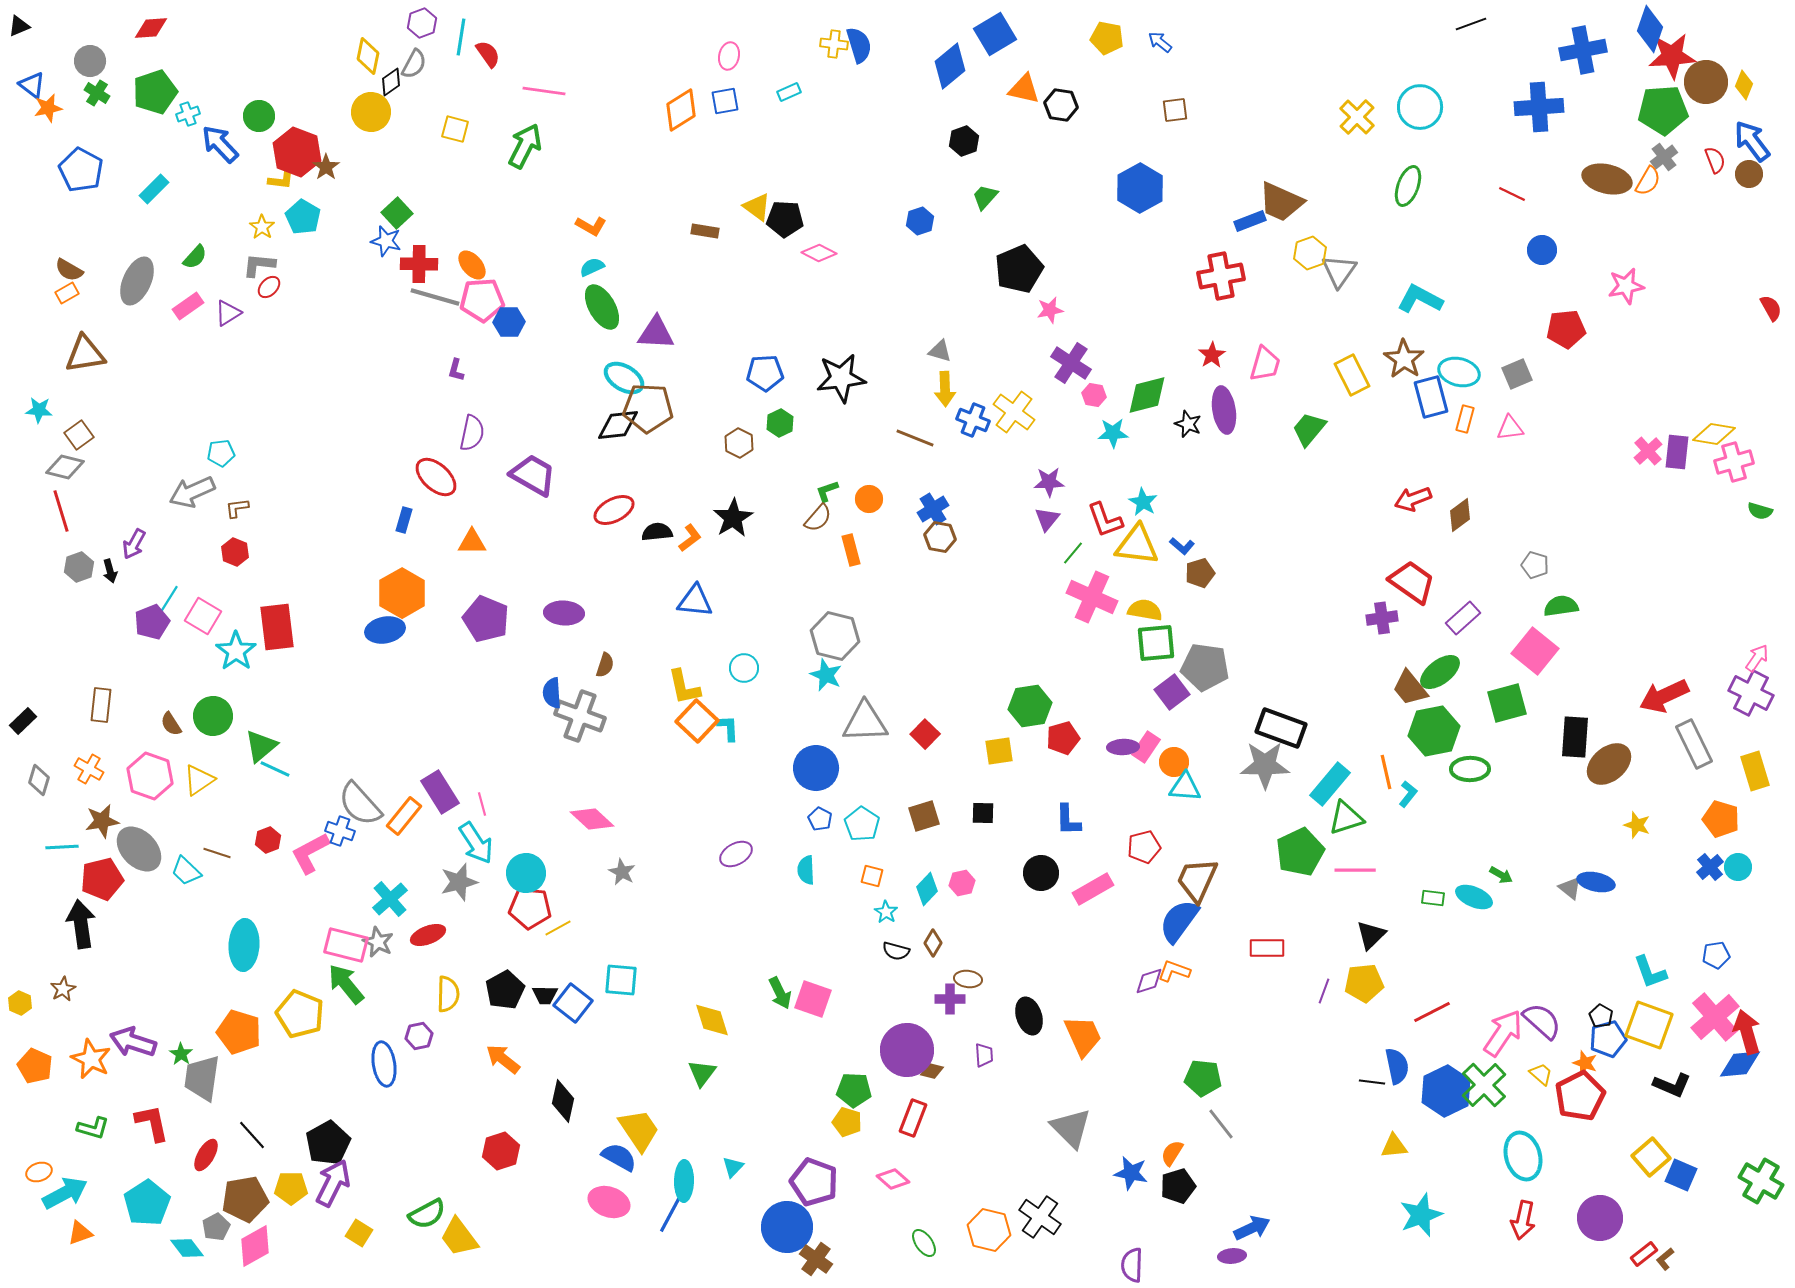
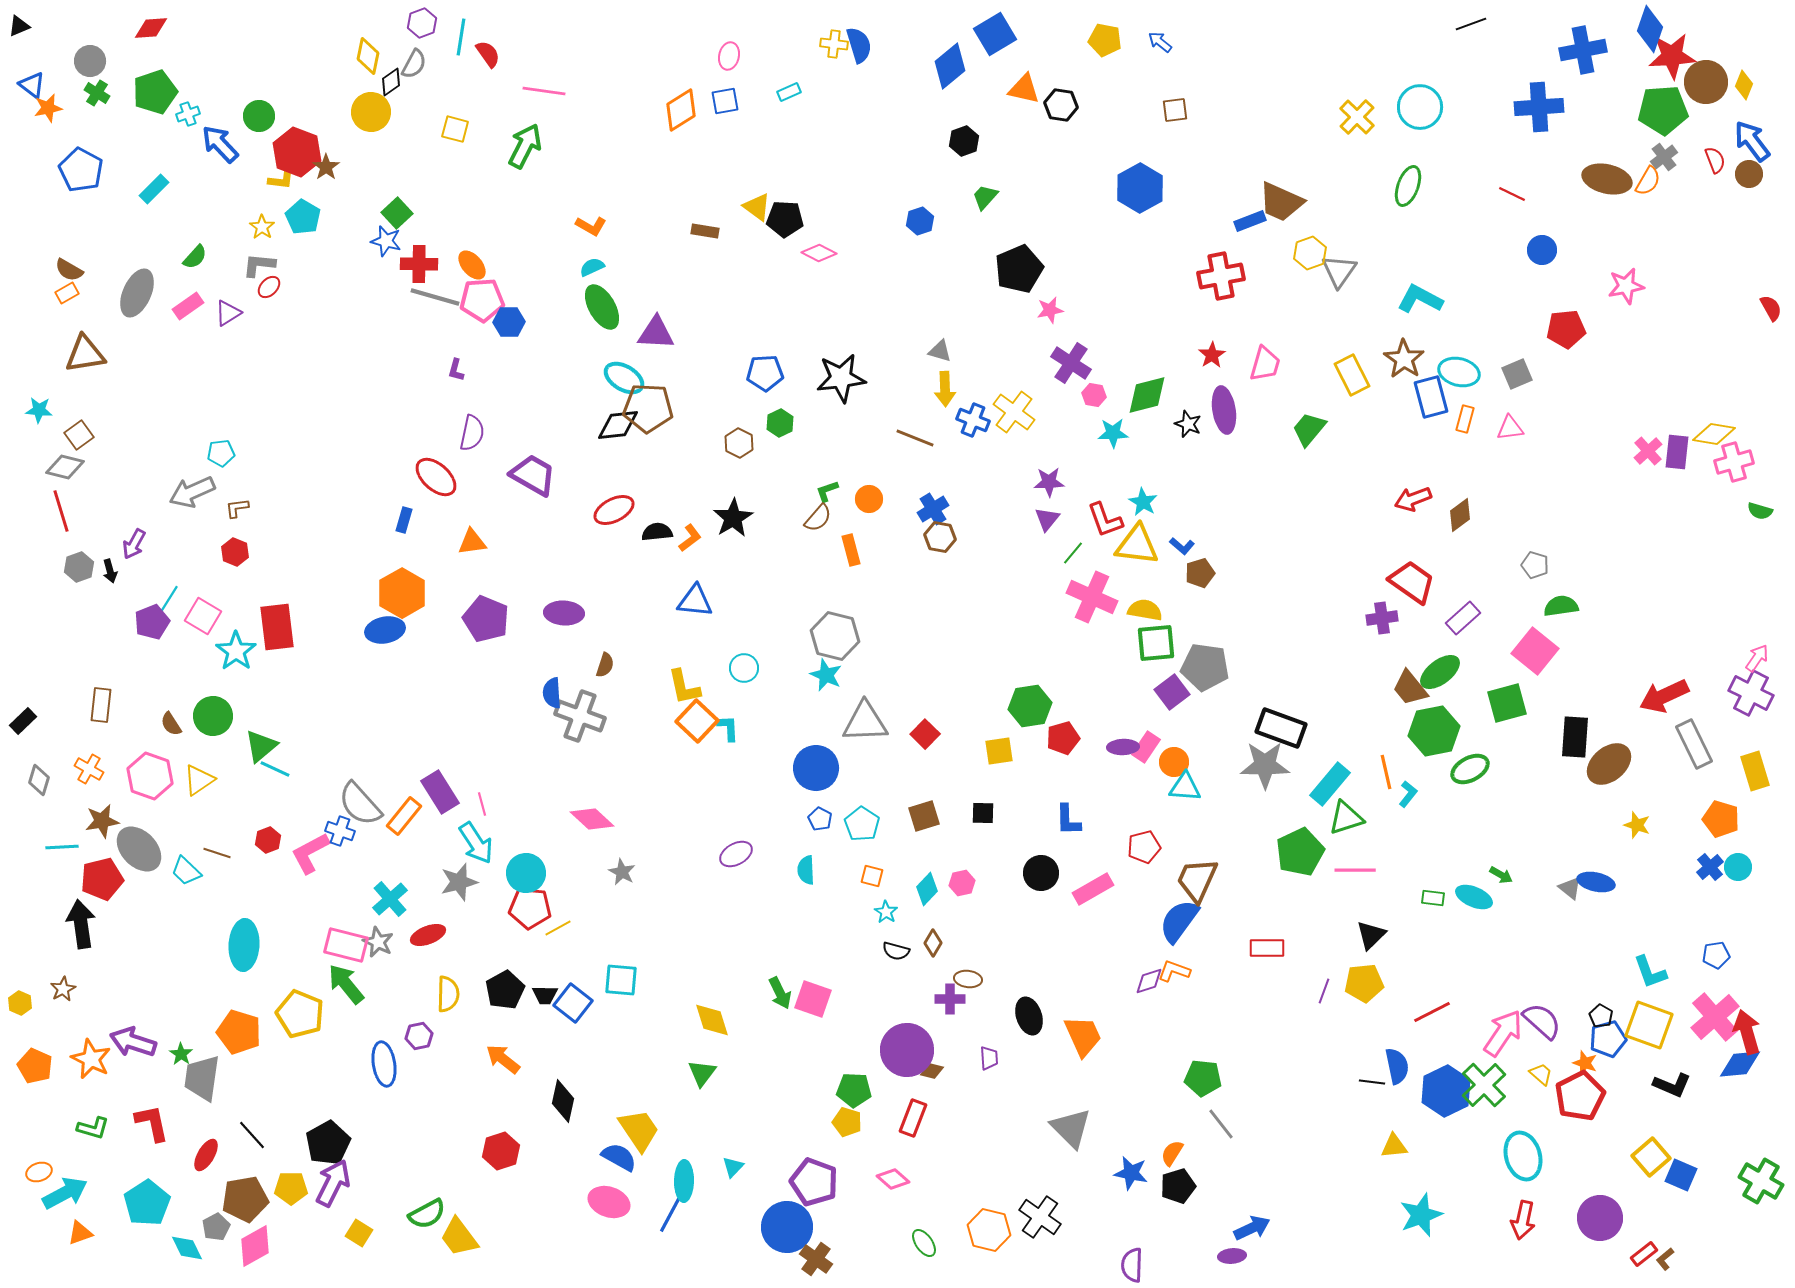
yellow pentagon at (1107, 38): moved 2 px left, 2 px down
gray ellipse at (137, 281): moved 12 px down
orange triangle at (472, 542): rotated 8 degrees counterclockwise
green ellipse at (1470, 769): rotated 27 degrees counterclockwise
purple trapezoid at (984, 1055): moved 5 px right, 3 px down
cyan diamond at (187, 1248): rotated 12 degrees clockwise
